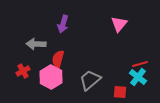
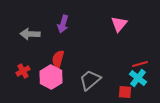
gray arrow: moved 6 px left, 10 px up
cyan cross: moved 1 px down
red square: moved 5 px right
